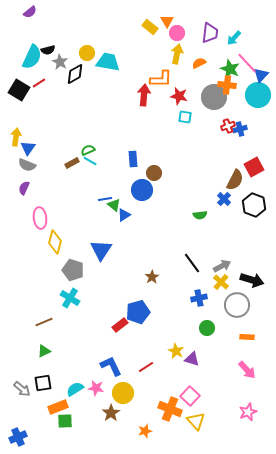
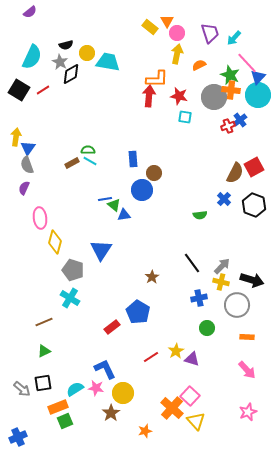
purple trapezoid at (210, 33): rotated 25 degrees counterclockwise
black semicircle at (48, 50): moved 18 px right, 5 px up
orange semicircle at (199, 63): moved 2 px down
green star at (230, 69): moved 6 px down
black diamond at (75, 74): moved 4 px left
blue triangle at (261, 75): moved 3 px left, 2 px down
orange L-shape at (161, 79): moved 4 px left
red line at (39, 83): moved 4 px right, 7 px down
orange cross at (227, 85): moved 4 px right, 5 px down
red arrow at (144, 95): moved 5 px right, 1 px down
blue cross at (240, 129): moved 9 px up; rotated 24 degrees counterclockwise
green semicircle at (88, 150): rotated 24 degrees clockwise
gray semicircle at (27, 165): rotated 48 degrees clockwise
brown semicircle at (235, 180): moved 7 px up
blue triangle at (124, 215): rotated 24 degrees clockwise
gray arrow at (222, 266): rotated 18 degrees counterclockwise
yellow cross at (221, 282): rotated 28 degrees counterclockwise
blue pentagon at (138, 312): rotated 25 degrees counterclockwise
red rectangle at (120, 325): moved 8 px left, 2 px down
yellow star at (176, 351): rotated 14 degrees clockwise
blue L-shape at (111, 366): moved 6 px left, 3 px down
red line at (146, 367): moved 5 px right, 10 px up
orange cross at (170, 409): moved 2 px right, 1 px up; rotated 20 degrees clockwise
green square at (65, 421): rotated 21 degrees counterclockwise
